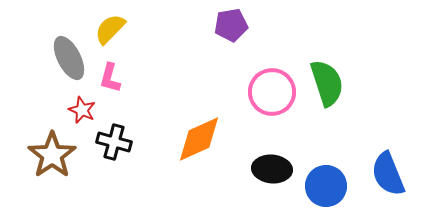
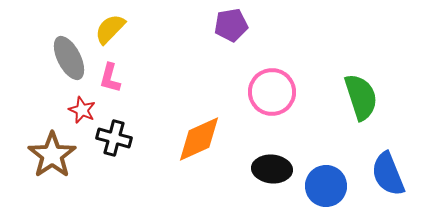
green semicircle: moved 34 px right, 14 px down
black cross: moved 4 px up
